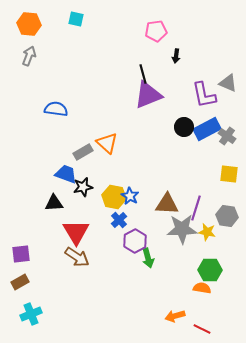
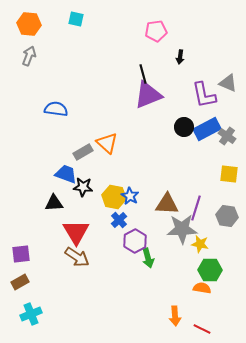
black arrow: moved 4 px right, 1 px down
black star: rotated 18 degrees clockwise
yellow star: moved 7 px left, 12 px down
orange arrow: rotated 78 degrees counterclockwise
